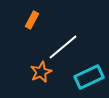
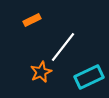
orange rectangle: rotated 36 degrees clockwise
white line: rotated 12 degrees counterclockwise
